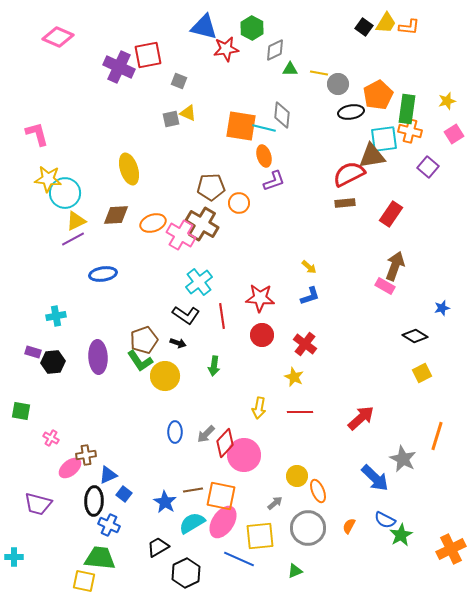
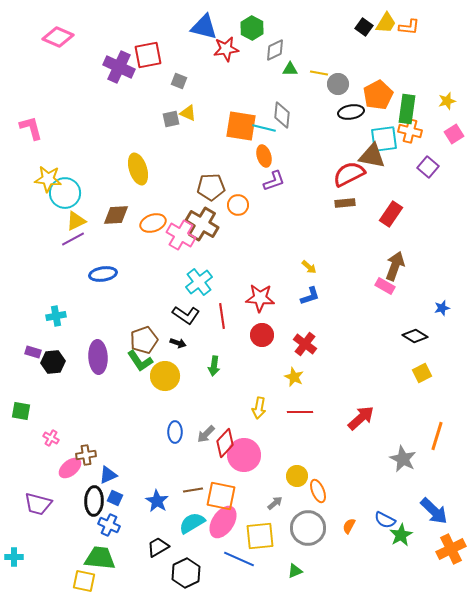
pink L-shape at (37, 134): moved 6 px left, 6 px up
brown triangle at (372, 156): rotated 20 degrees clockwise
yellow ellipse at (129, 169): moved 9 px right
orange circle at (239, 203): moved 1 px left, 2 px down
blue arrow at (375, 478): moved 59 px right, 33 px down
blue square at (124, 494): moved 9 px left, 4 px down; rotated 14 degrees counterclockwise
blue star at (165, 502): moved 8 px left, 1 px up
